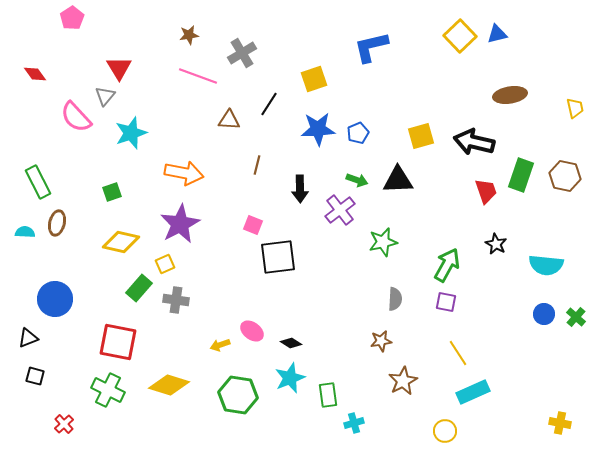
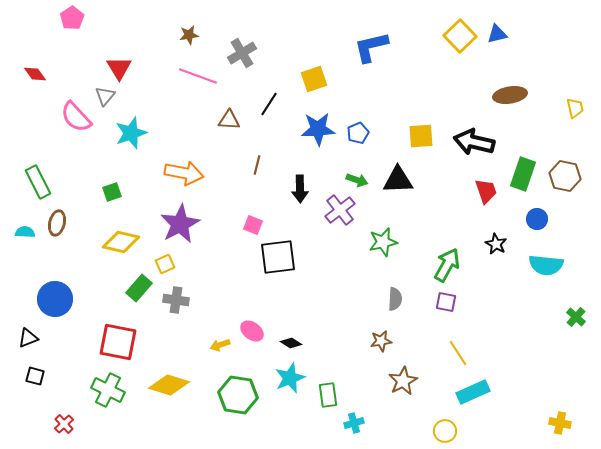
yellow square at (421, 136): rotated 12 degrees clockwise
green rectangle at (521, 175): moved 2 px right, 1 px up
blue circle at (544, 314): moved 7 px left, 95 px up
